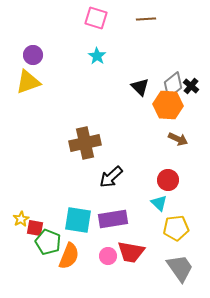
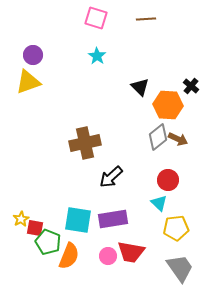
gray diamond: moved 15 px left, 52 px down
